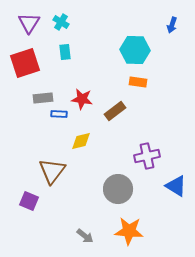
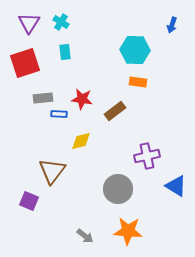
orange star: moved 1 px left
